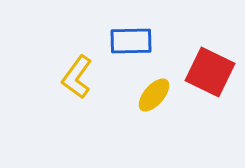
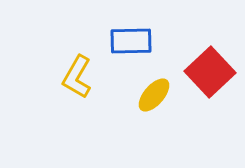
red square: rotated 21 degrees clockwise
yellow L-shape: rotated 6 degrees counterclockwise
